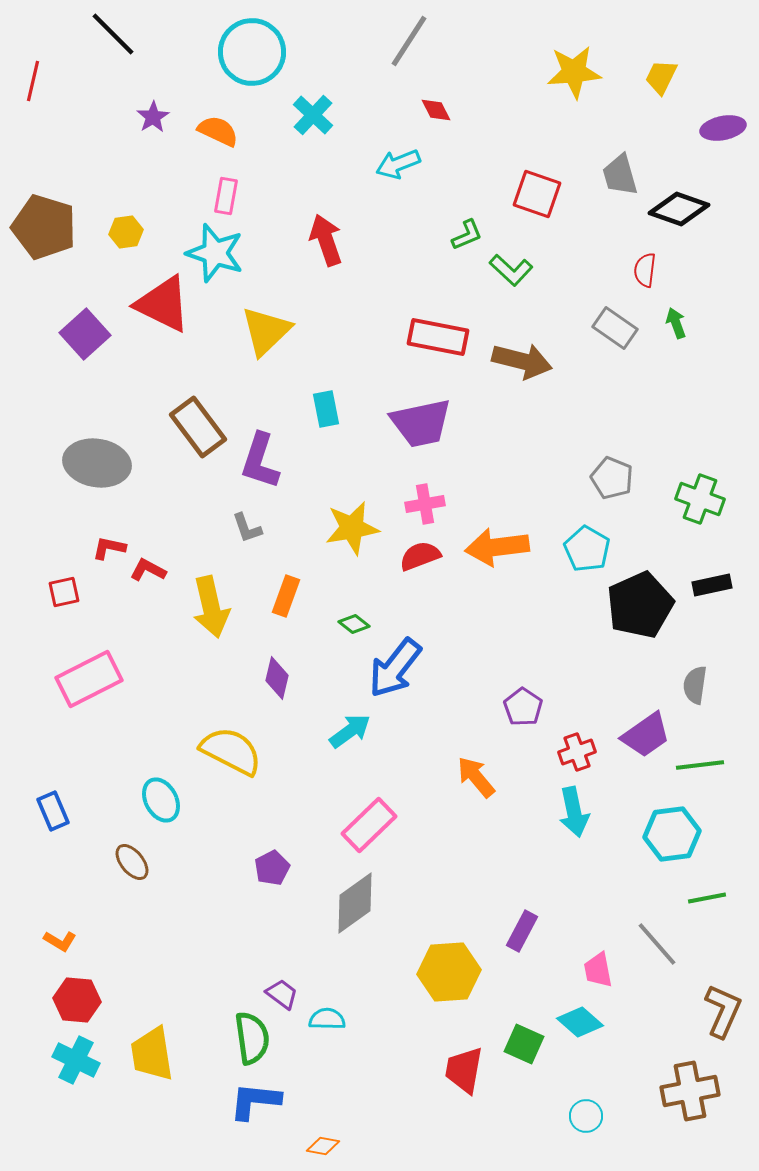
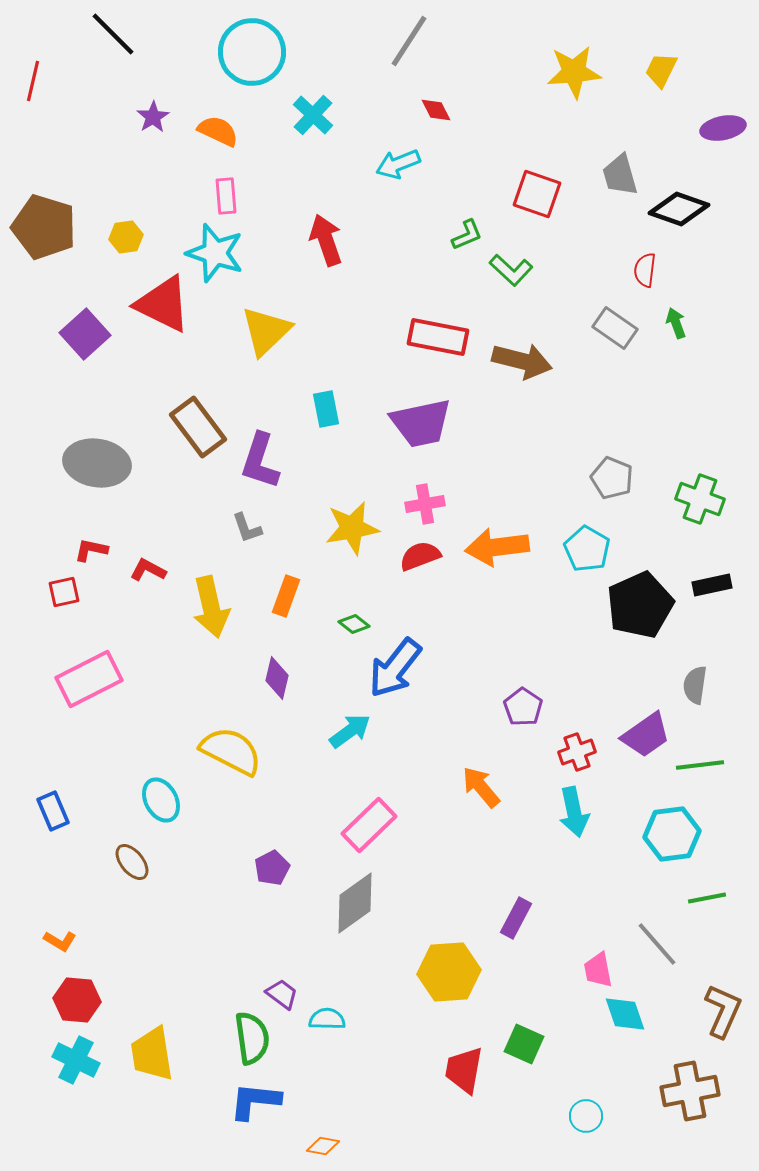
yellow trapezoid at (661, 77): moved 7 px up
pink rectangle at (226, 196): rotated 15 degrees counterclockwise
yellow hexagon at (126, 232): moved 5 px down
red L-shape at (109, 548): moved 18 px left, 2 px down
orange arrow at (476, 777): moved 5 px right, 10 px down
purple rectangle at (522, 931): moved 6 px left, 13 px up
cyan diamond at (580, 1022): moved 45 px right, 8 px up; rotated 30 degrees clockwise
